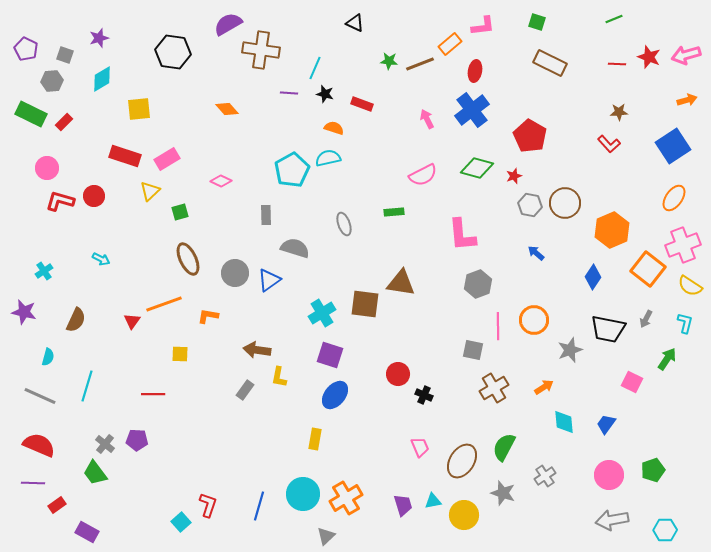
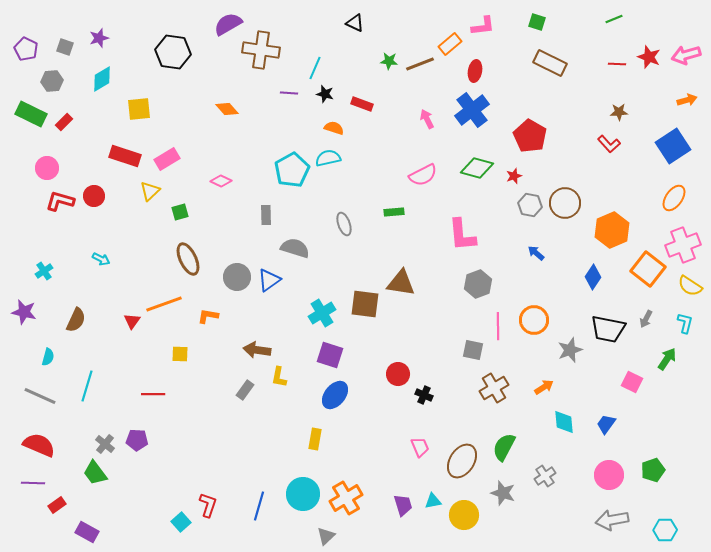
gray square at (65, 55): moved 8 px up
gray circle at (235, 273): moved 2 px right, 4 px down
